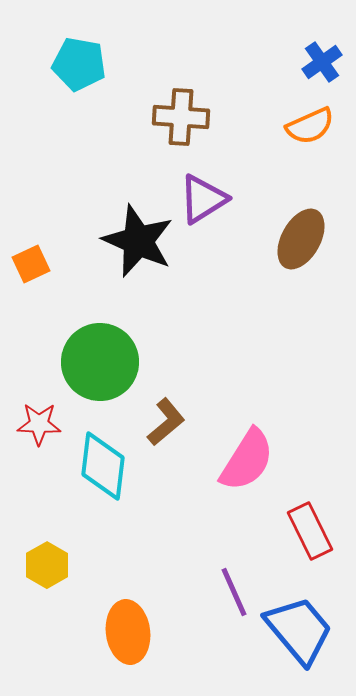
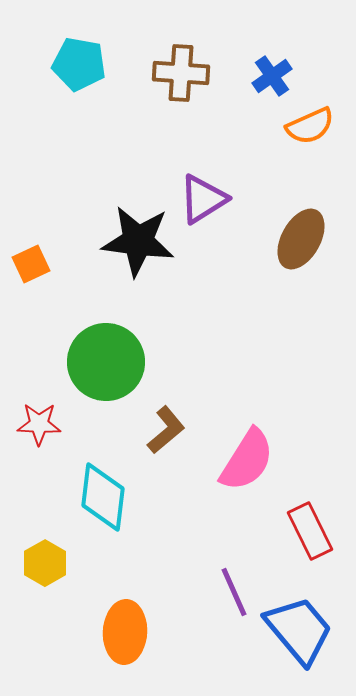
blue cross: moved 50 px left, 14 px down
brown cross: moved 44 px up
black star: rotated 16 degrees counterclockwise
green circle: moved 6 px right
brown L-shape: moved 8 px down
cyan diamond: moved 31 px down
yellow hexagon: moved 2 px left, 2 px up
orange ellipse: moved 3 px left; rotated 10 degrees clockwise
